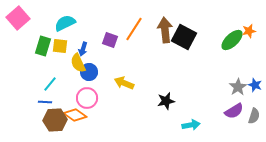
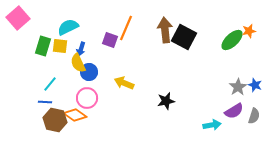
cyan semicircle: moved 3 px right, 4 px down
orange line: moved 8 px left, 1 px up; rotated 10 degrees counterclockwise
blue arrow: moved 2 px left
brown hexagon: rotated 15 degrees clockwise
cyan arrow: moved 21 px right
